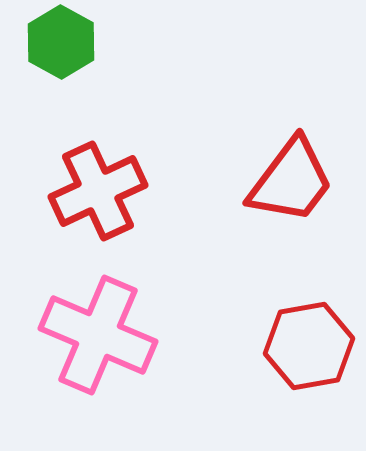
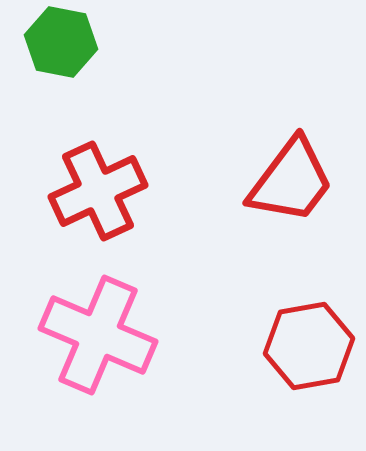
green hexagon: rotated 18 degrees counterclockwise
